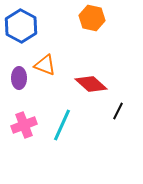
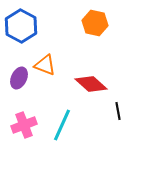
orange hexagon: moved 3 px right, 5 px down
purple ellipse: rotated 25 degrees clockwise
black line: rotated 36 degrees counterclockwise
